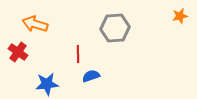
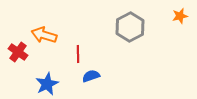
orange arrow: moved 9 px right, 11 px down
gray hexagon: moved 15 px right, 1 px up; rotated 24 degrees counterclockwise
blue star: rotated 20 degrees counterclockwise
